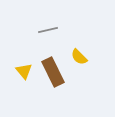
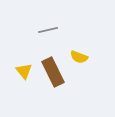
yellow semicircle: rotated 24 degrees counterclockwise
